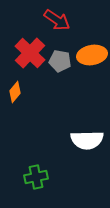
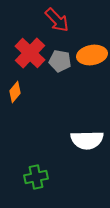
red arrow: rotated 12 degrees clockwise
